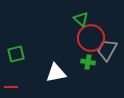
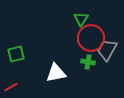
green triangle: rotated 21 degrees clockwise
red line: rotated 32 degrees counterclockwise
